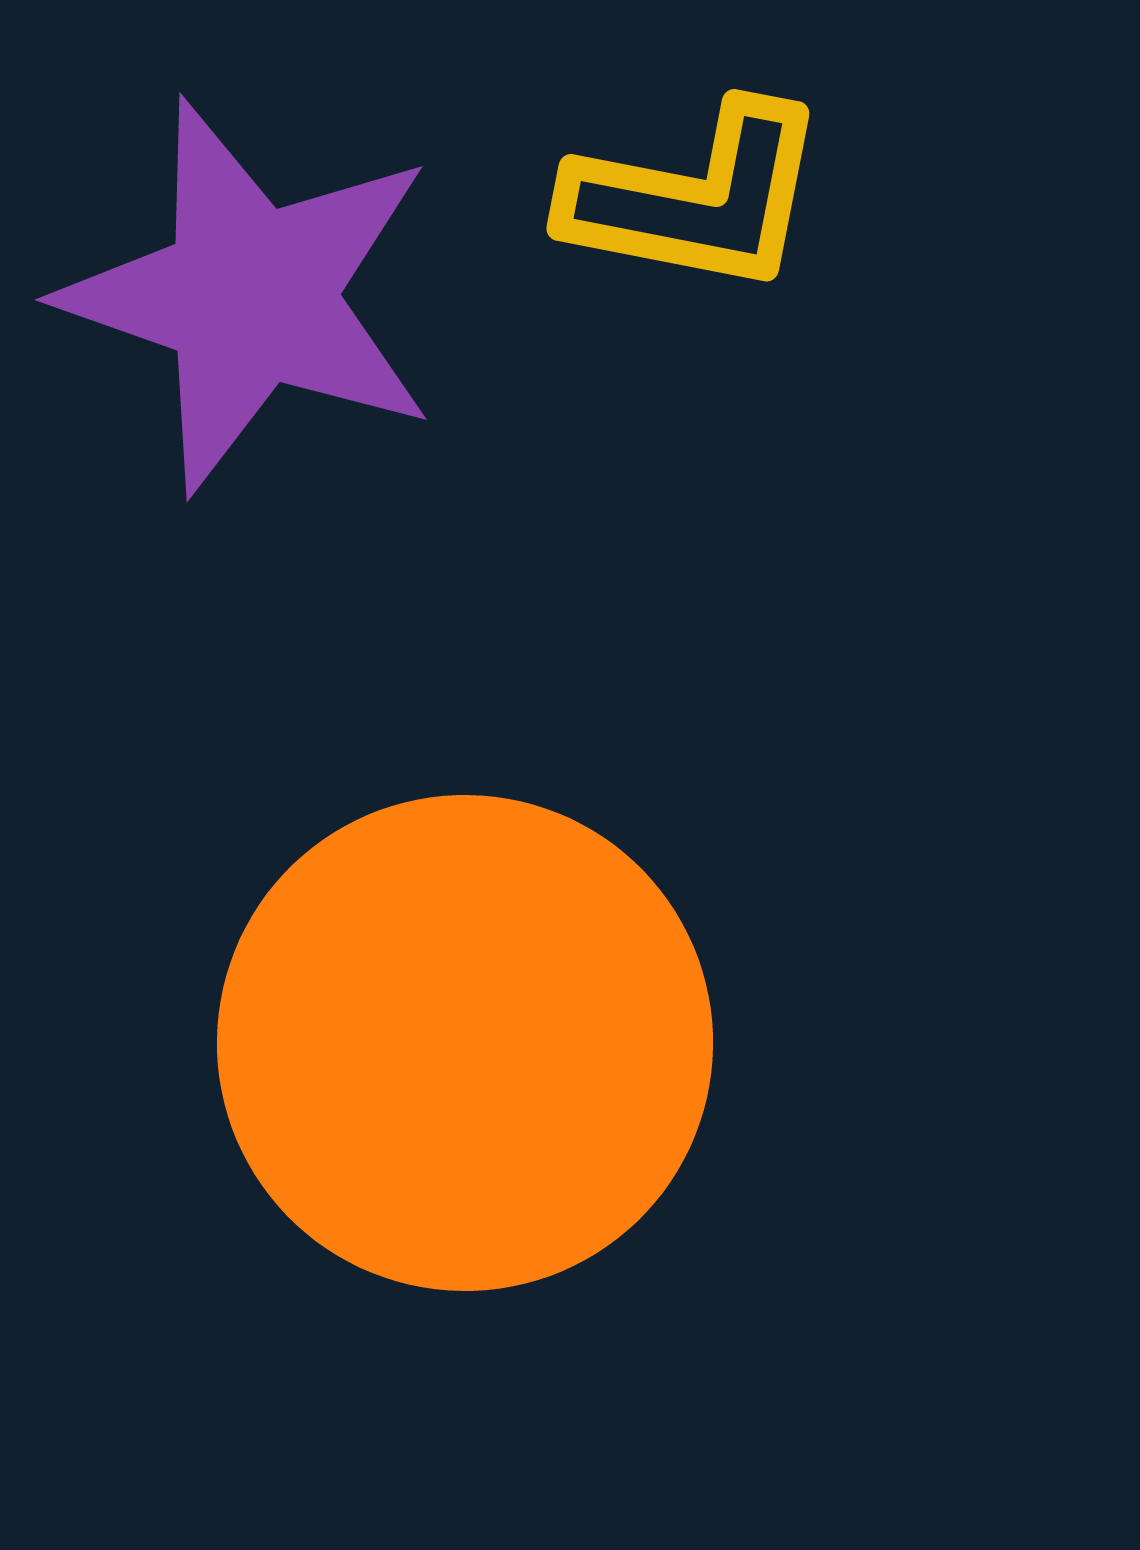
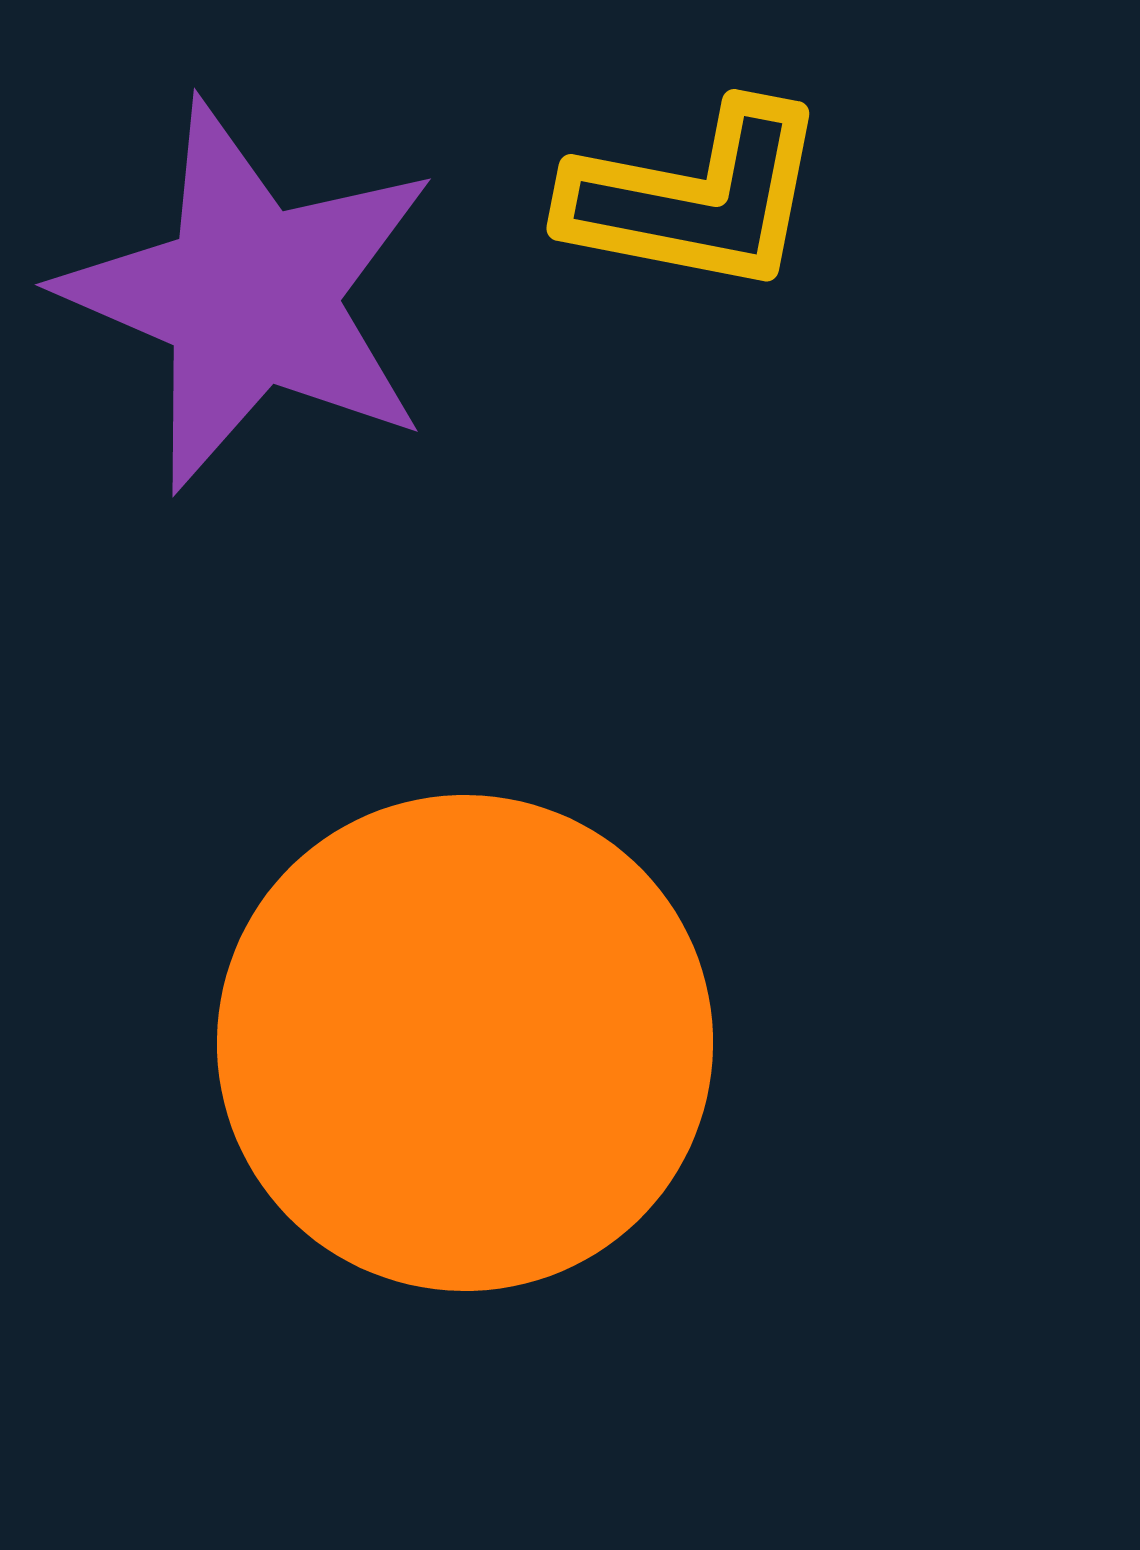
purple star: rotated 4 degrees clockwise
